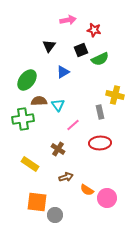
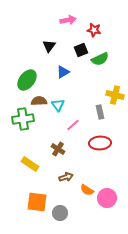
gray circle: moved 5 px right, 2 px up
